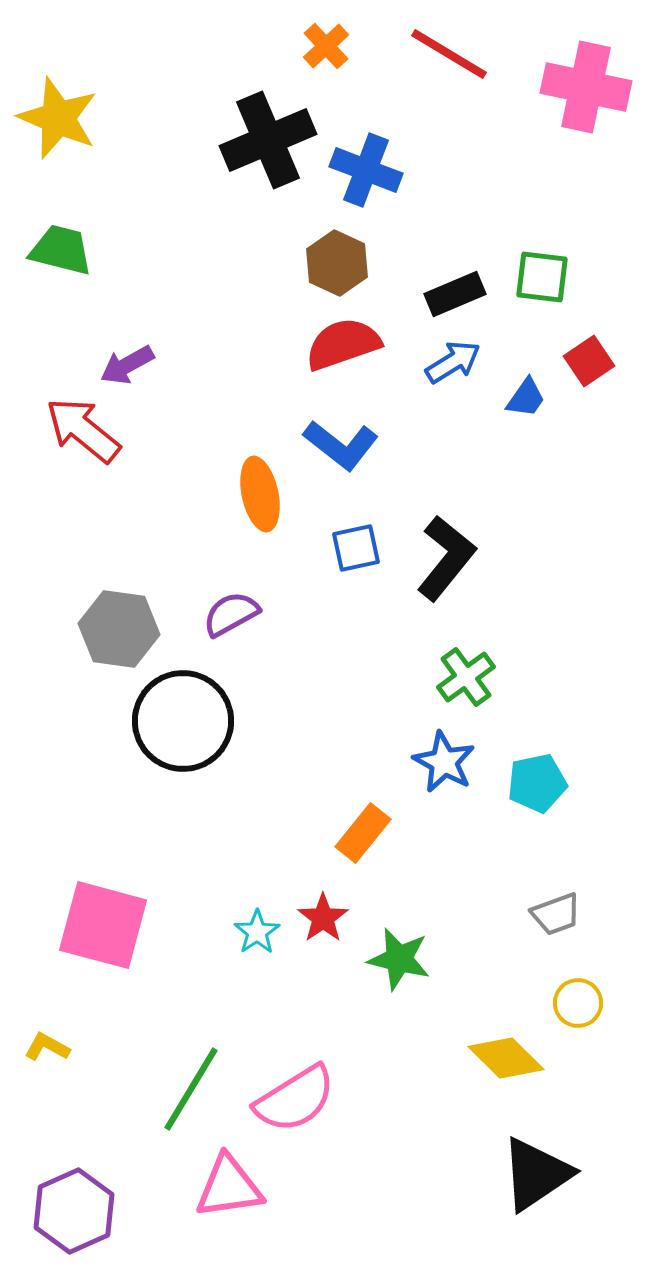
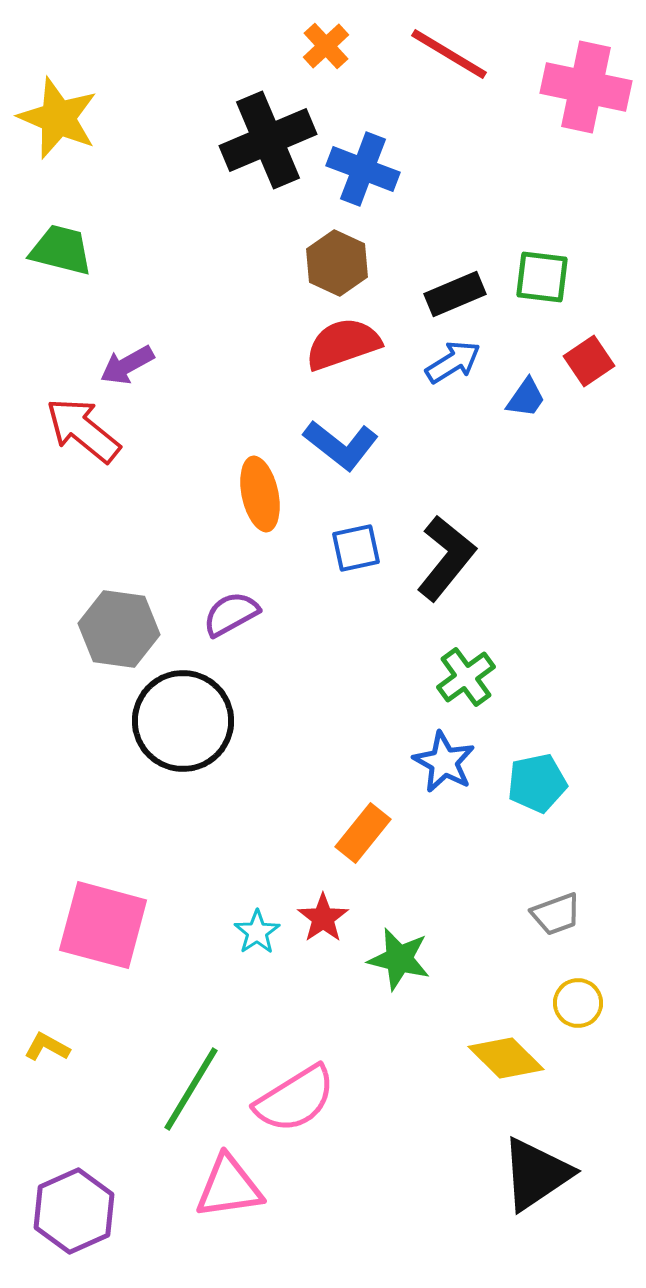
blue cross: moved 3 px left, 1 px up
